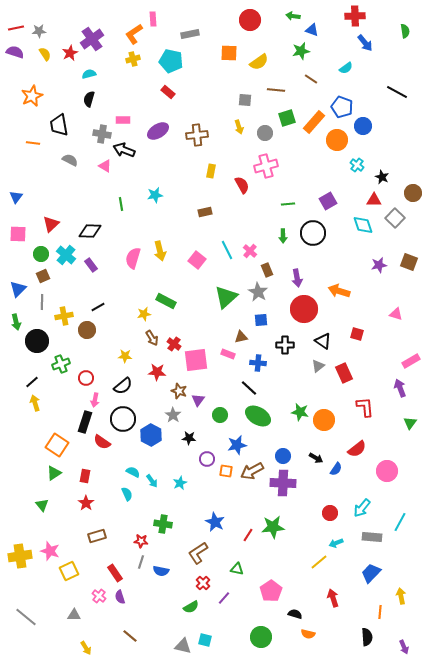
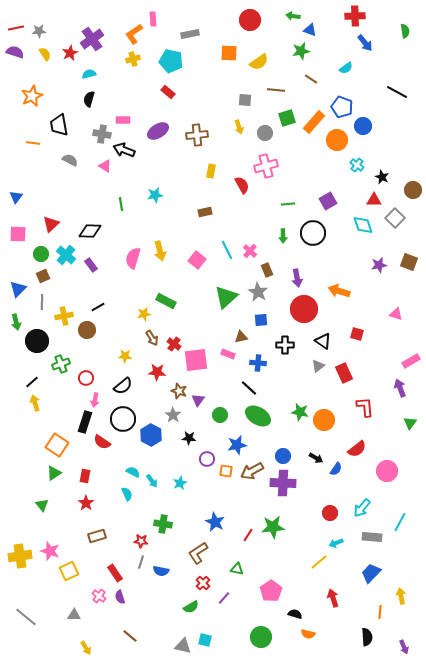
blue triangle at (312, 30): moved 2 px left
brown circle at (413, 193): moved 3 px up
